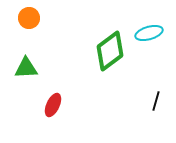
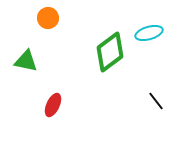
orange circle: moved 19 px right
green diamond: moved 1 px down
green triangle: moved 7 px up; rotated 15 degrees clockwise
black line: rotated 54 degrees counterclockwise
